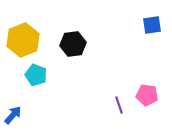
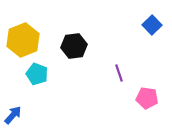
blue square: rotated 36 degrees counterclockwise
black hexagon: moved 1 px right, 2 px down
cyan pentagon: moved 1 px right, 1 px up
pink pentagon: moved 3 px down
purple line: moved 32 px up
